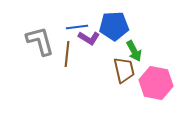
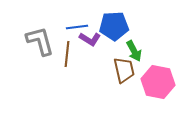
purple L-shape: moved 1 px right, 1 px down
pink hexagon: moved 2 px right, 1 px up
